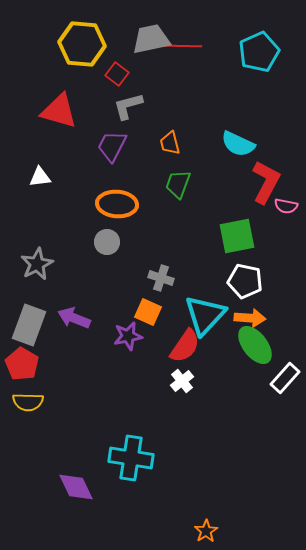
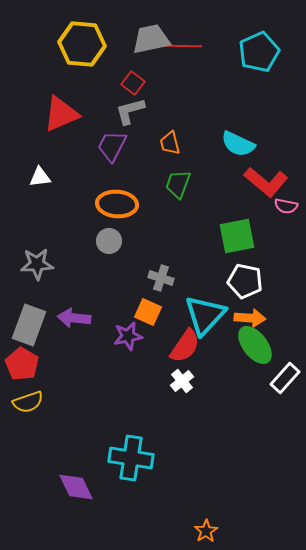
red square: moved 16 px right, 9 px down
gray L-shape: moved 2 px right, 5 px down
red triangle: moved 2 px right, 3 px down; rotated 39 degrees counterclockwise
red L-shape: rotated 102 degrees clockwise
gray circle: moved 2 px right, 1 px up
gray star: rotated 24 degrees clockwise
purple arrow: rotated 16 degrees counterclockwise
yellow semicircle: rotated 20 degrees counterclockwise
